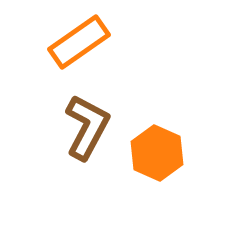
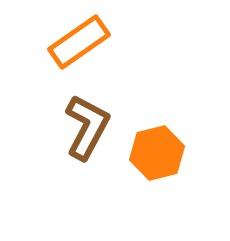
orange hexagon: rotated 22 degrees clockwise
